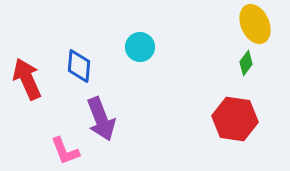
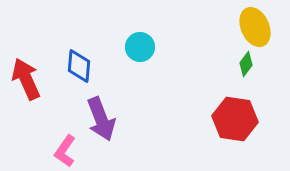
yellow ellipse: moved 3 px down
green diamond: moved 1 px down
red arrow: moved 1 px left
pink L-shape: rotated 56 degrees clockwise
